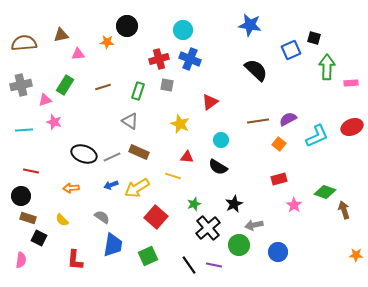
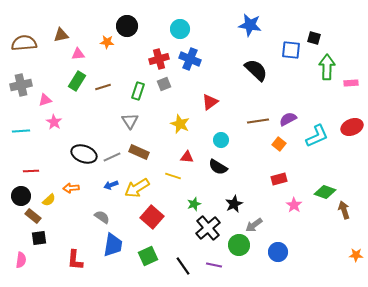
cyan circle at (183, 30): moved 3 px left, 1 px up
blue square at (291, 50): rotated 30 degrees clockwise
green rectangle at (65, 85): moved 12 px right, 4 px up
gray square at (167, 85): moved 3 px left, 1 px up; rotated 32 degrees counterclockwise
gray triangle at (130, 121): rotated 24 degrees clockwise
pink star at (54, 122): rotated 14 degrees clockwise
cyan line at (24, 130): moved 3 px left, 1 px down
red line at (31, 171): rotated 14 degrees counterclockwise
red square at (156, 217): moved 4 px left
brown rectangle at (28, 218): moved 5 px right, 2 px up; rotated 21 degrees clockwise
yellow semicircle at (62, 220): moved 13 px left, 20 px up; rotated 88 degrees counterclockwise
gray arrow at (254, 225): rotated 24 degrees counterclockwise
black square at (39, 238): rotated 35 degrees counterclockwise
black line at (189, 265): moved 6 px left, 1 px down
